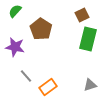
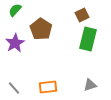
green semicircle: moved 1 px up
purple star: moved 4 px up; rotated 30 degrees clockwise
gray line: moved 12 px left, 12 px down
orange rectangle: rotated 30 degrees clockwise
